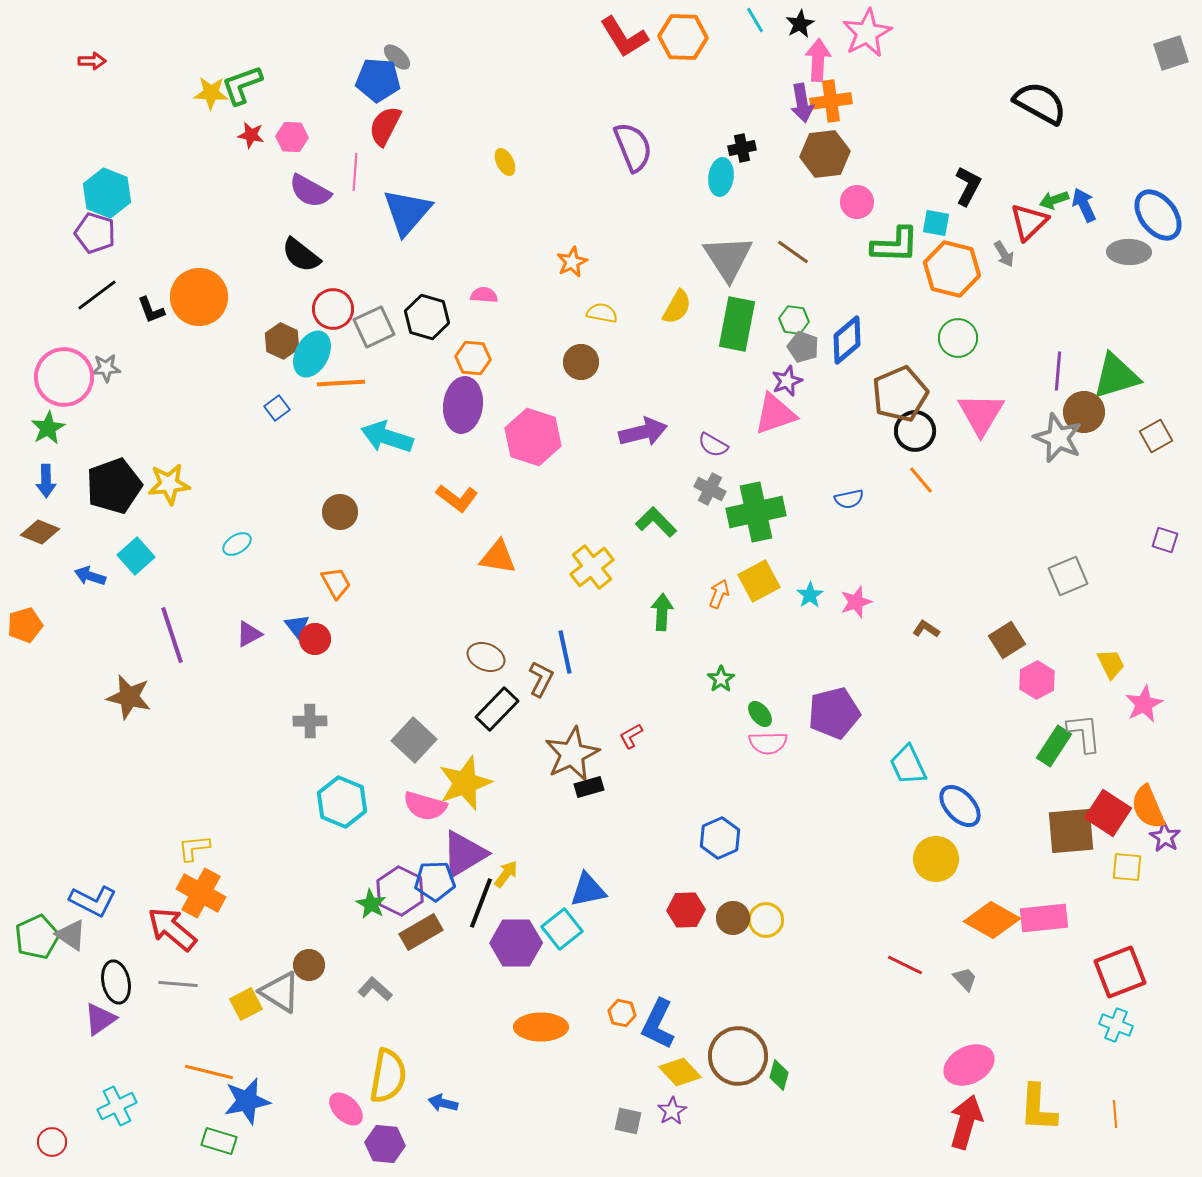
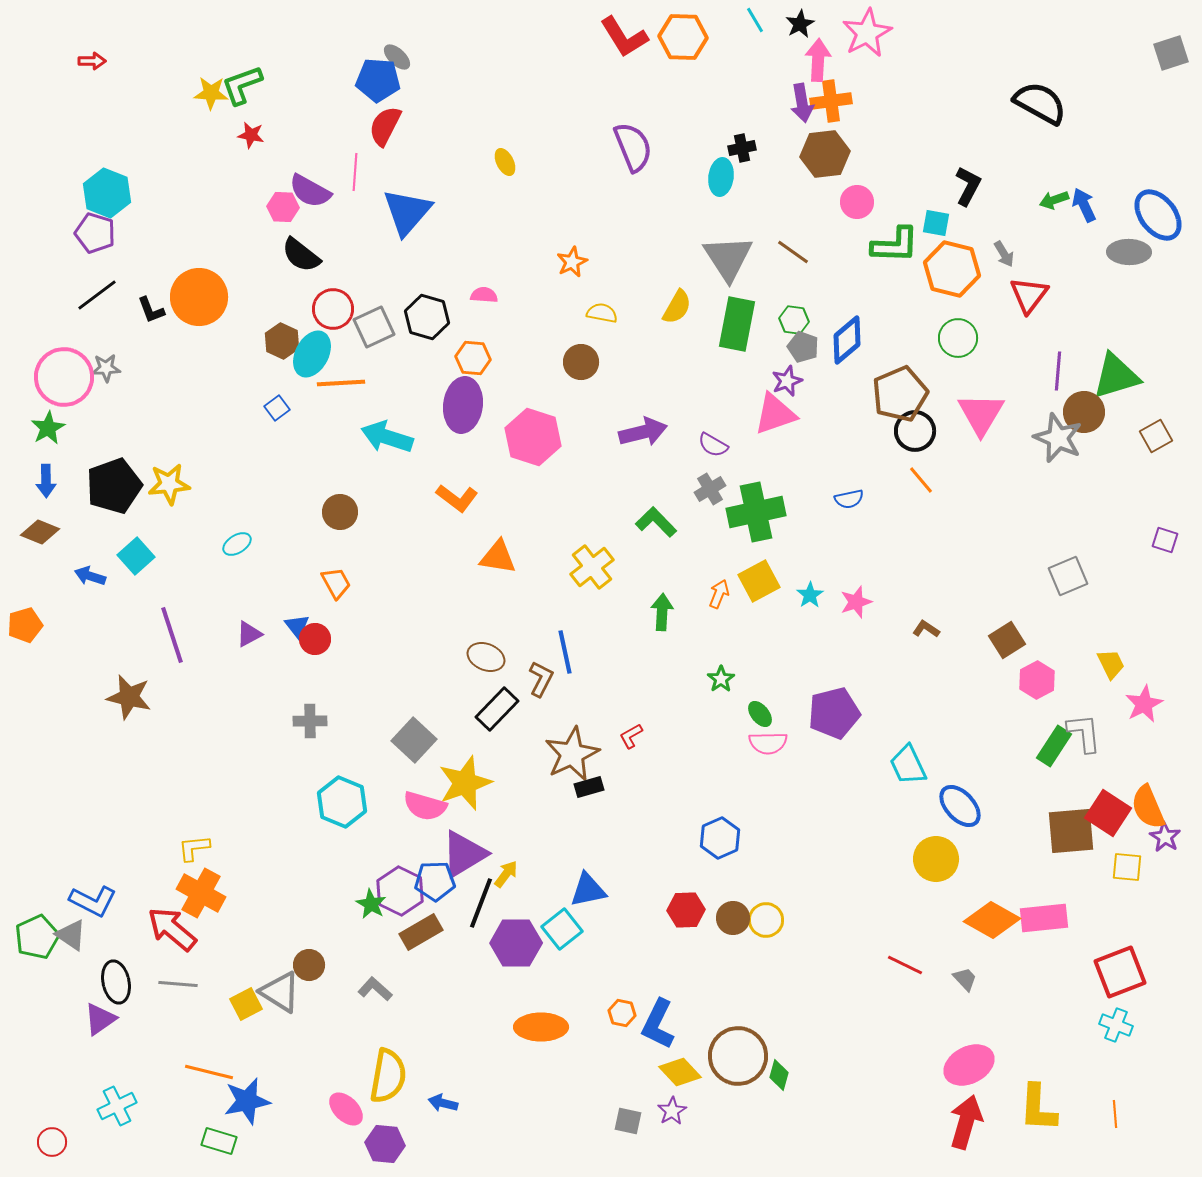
pink hexagon at (292, 137): moved 9 px left, 70 px down
red triangle at (1029, 222): moved 73 px down; rotated 9 degrees counterclockwise
gray cross at (710, 489): rotated 32 degrees clockwise
